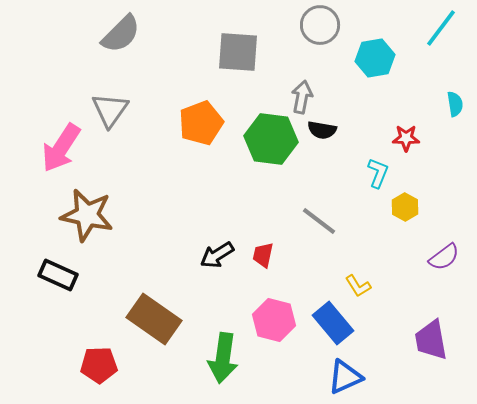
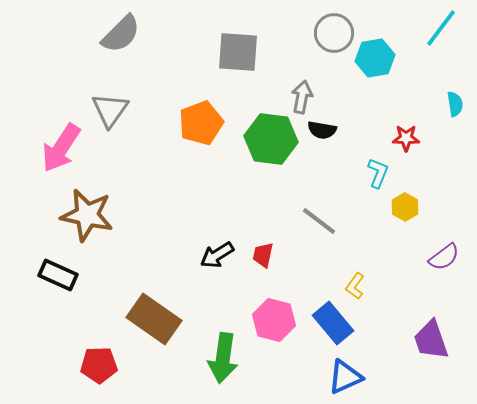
gray circle: moved 14 px right, 8 px down
yellow L-shape: moved 3 px left; rotated 68 degrees clockwise
purple trapezoid: rotated 9 degrees counterclockwise
